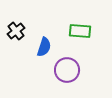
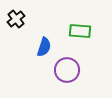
black cross: moved 12 px up
